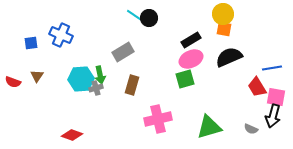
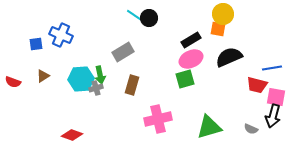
orange square: moved 6 px left
blue square: moved 5 px right, 1 px down
brown triangle: moved 6 px right; rotated 24 degrees clockwise
red trapezoid: moved 2 px up; rotated 45 degrees counterclockwise
